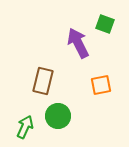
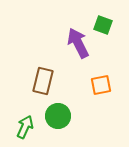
green square: moved 2 px left, 1 px down
